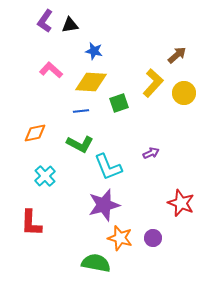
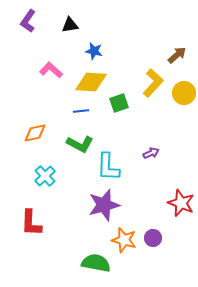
purple L-shape: moved 17 px left
cyan L-shape: rotated 24 degrees clockwise
orange star: moved 4 px right, 2 px down
